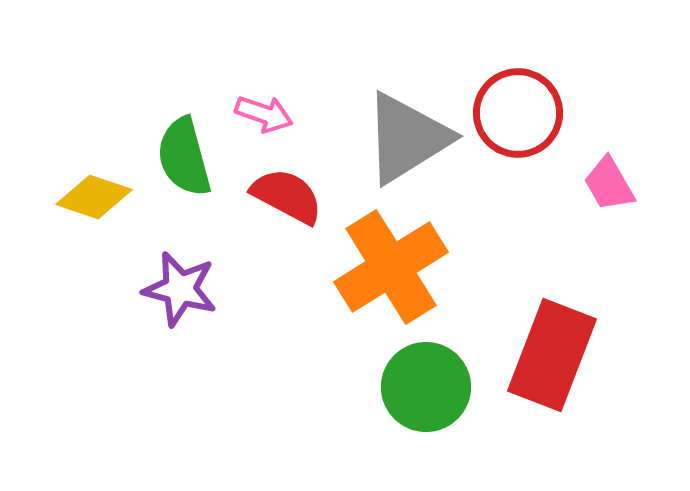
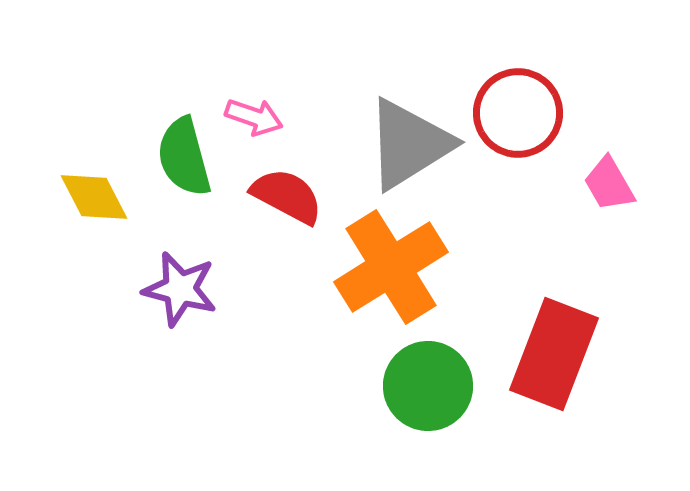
pink arrow: moved 10 px left, 3 px down
gray triangle: moved 2 px right, 6 px down
yellow diamond: rotated 44 degrees clockwise
red rectangle: moved 2 px right, 1 px up
green circle: moved 2 px right, 1 px up
